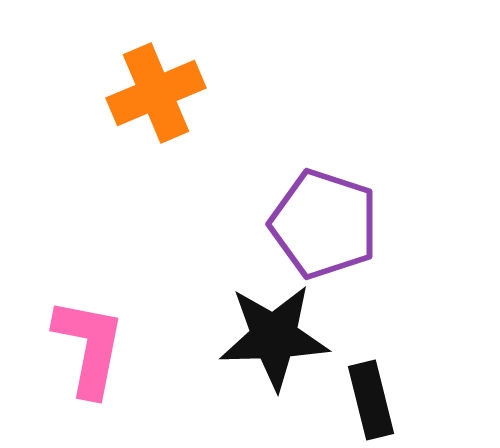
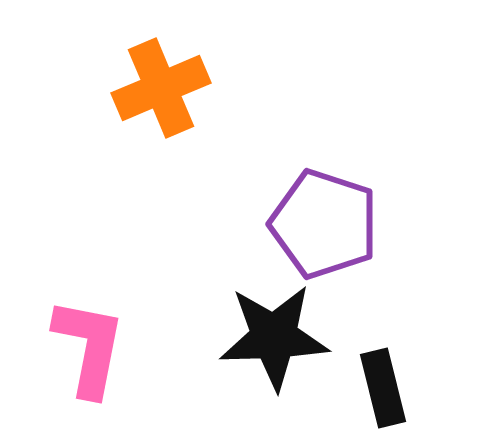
orange cross: moved 5 px right, 5 px up
black rectangle: moved 12 px right, 12 px up
